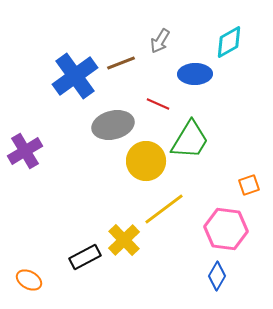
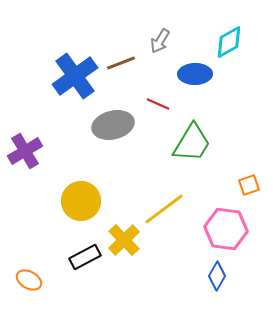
green trapezoid: moved 2 px right, 3 px down
yellow circle: moved 65 px left, 40 px down
